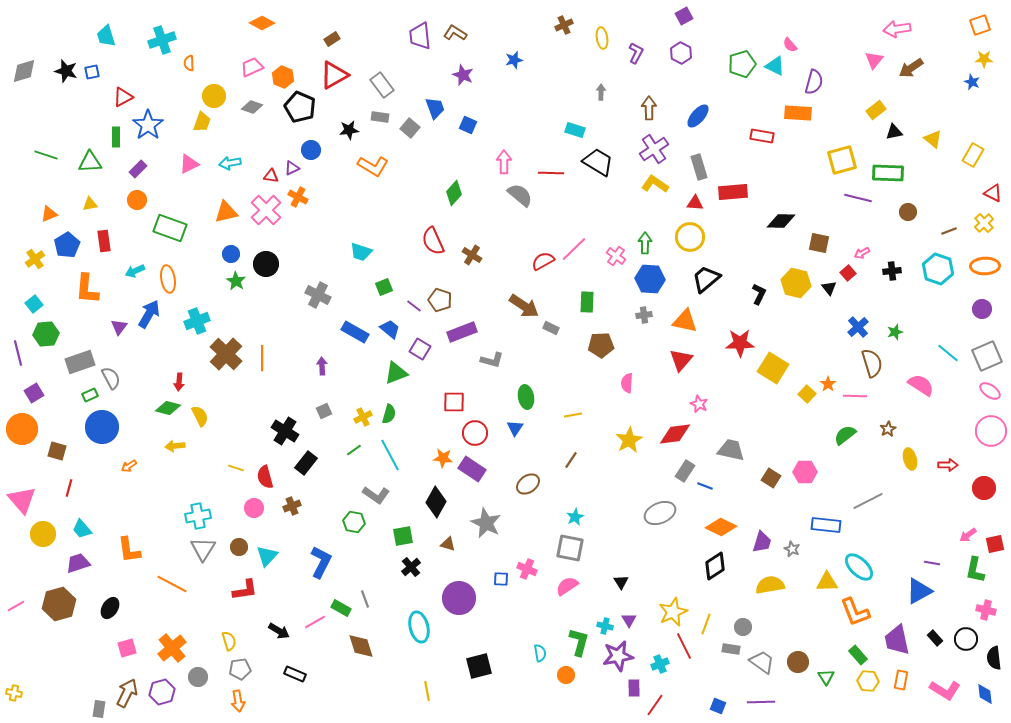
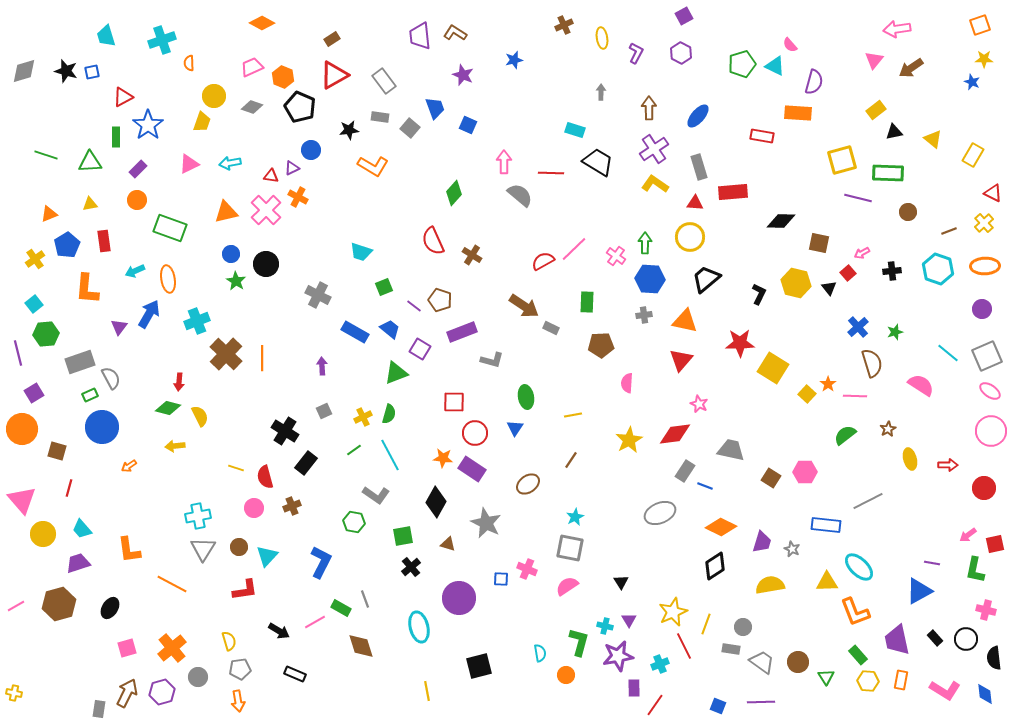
gray rectangle at (382, 85): moved 2 px right, 4 px up
